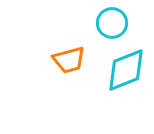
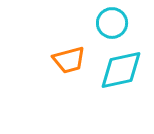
cyan diamond: moved 5 px left; rotated 9 degrees clockwise
